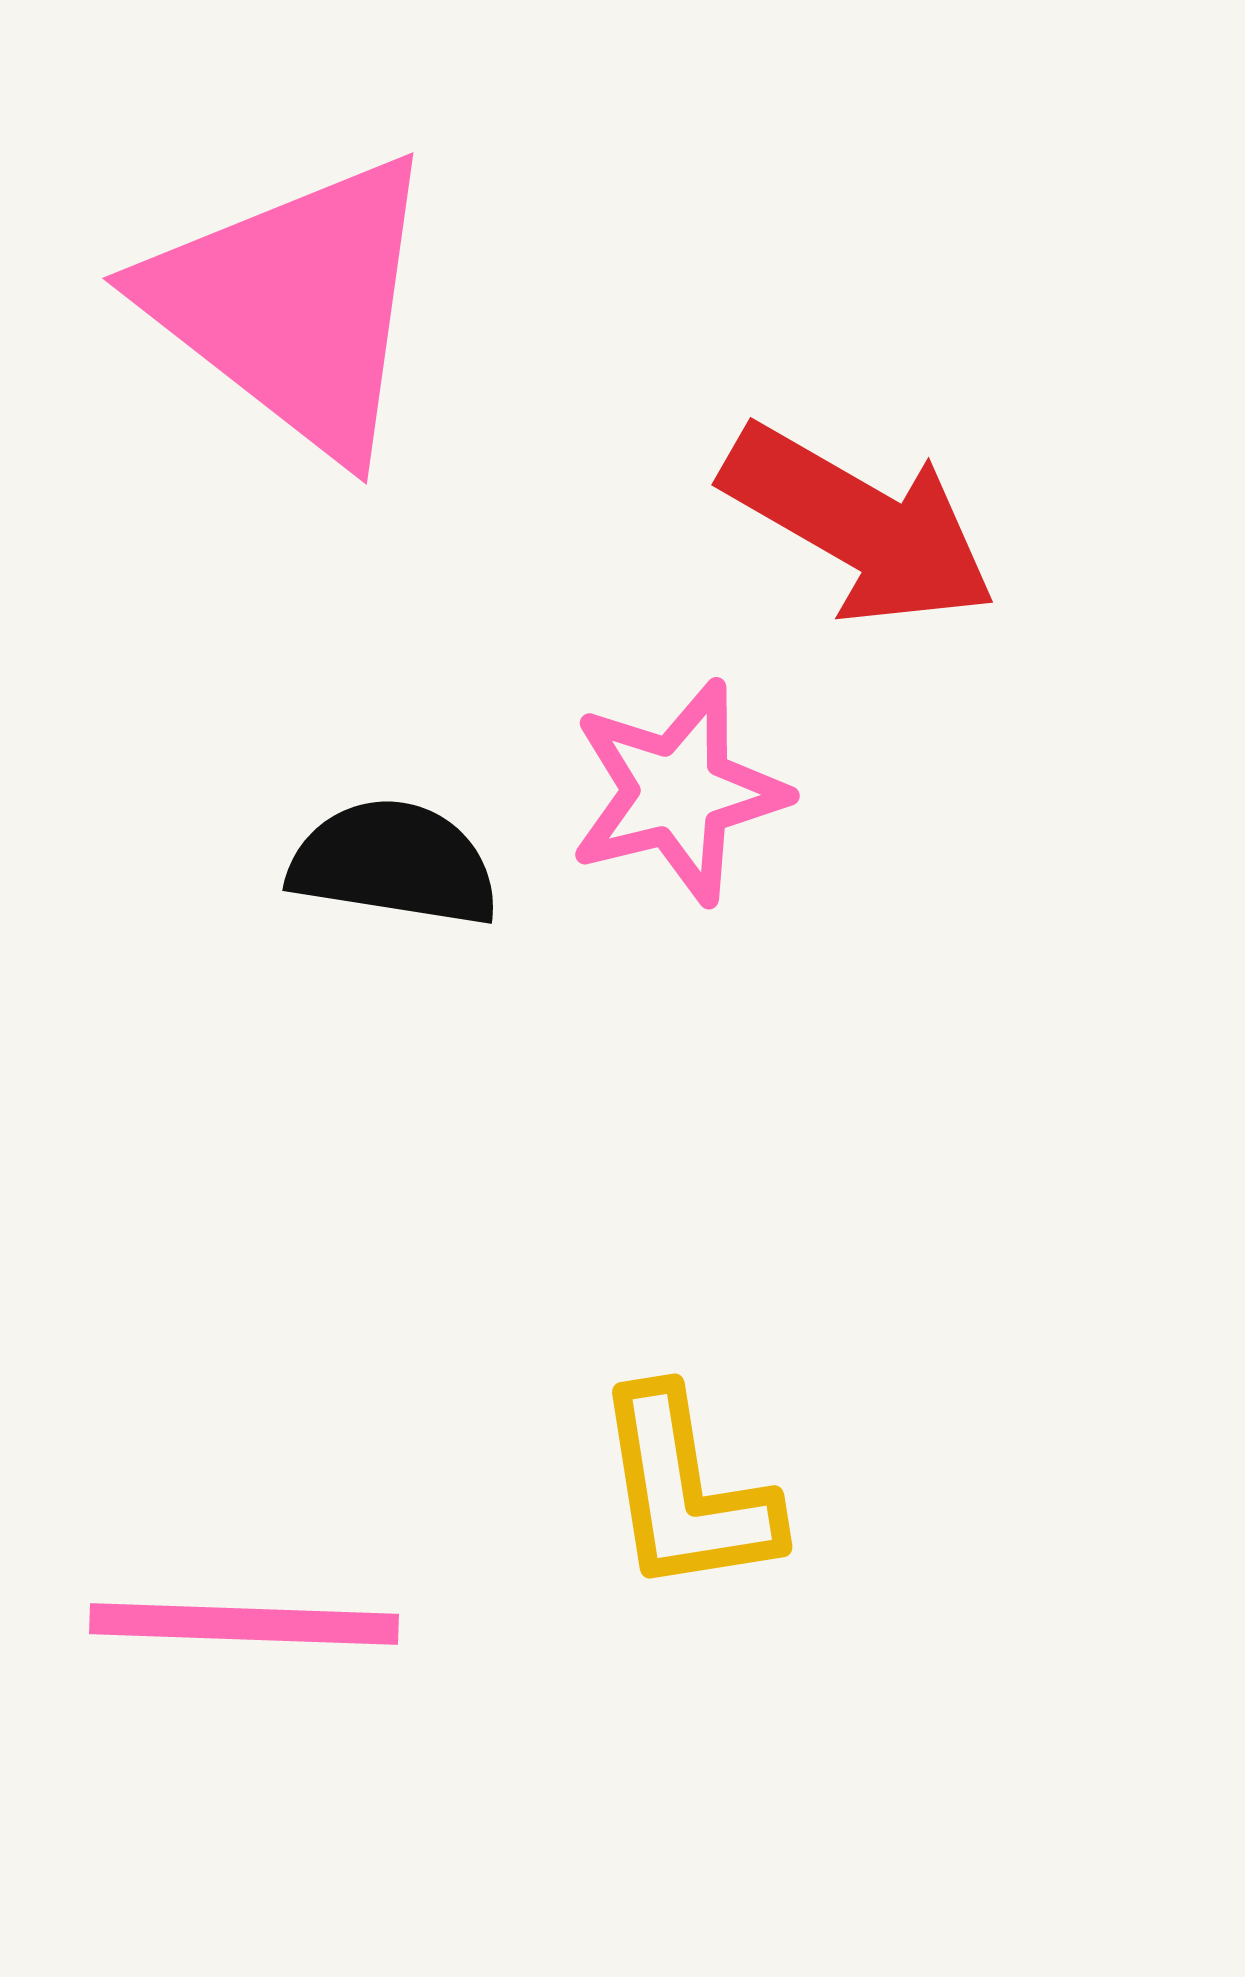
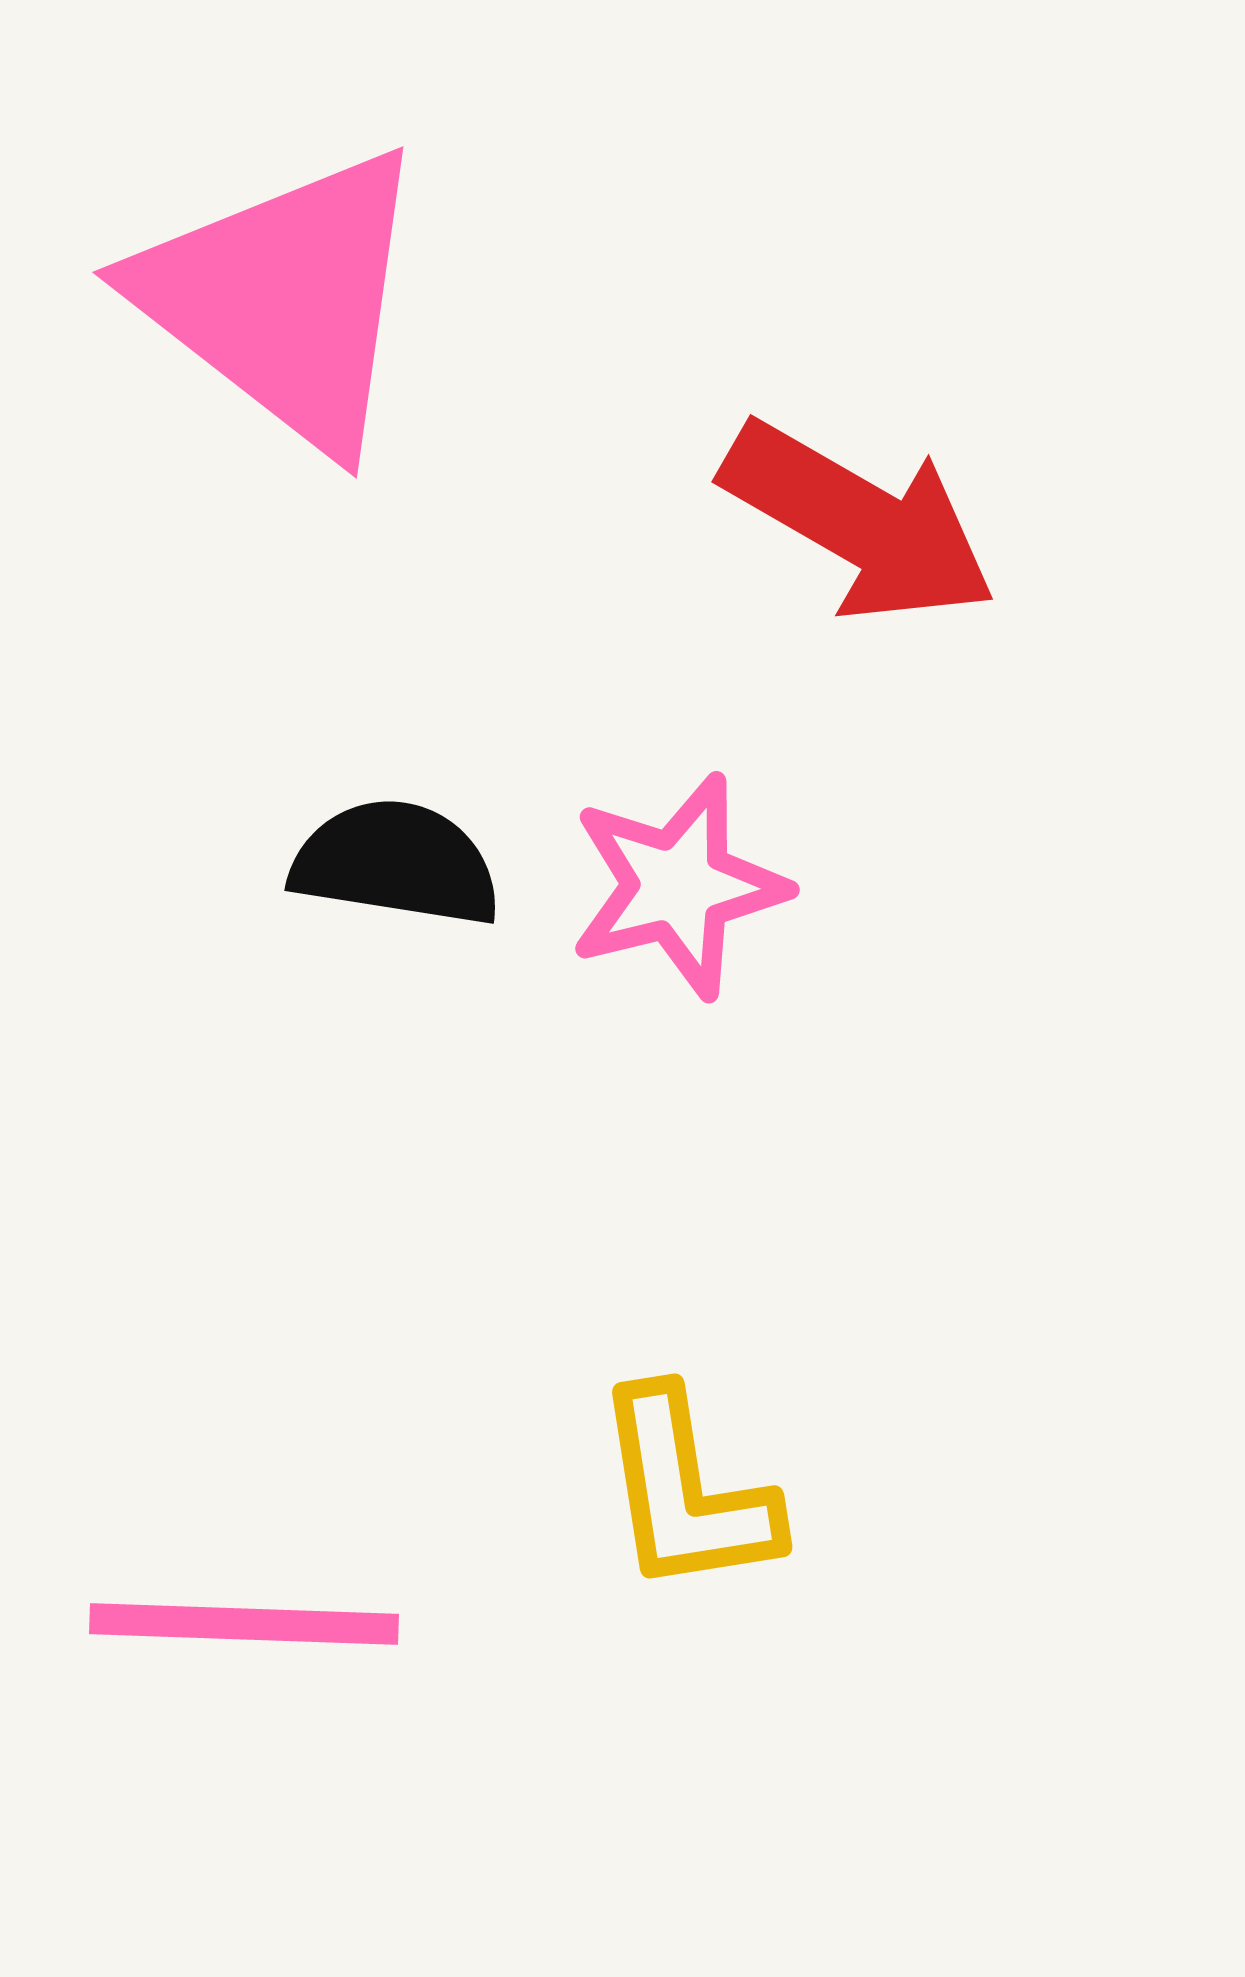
pink triangle: moved 10 px left, 6 px up
red arrow: moved 3 px up
pink star: moved 94 px down
black semicircle: moved 2 px right
